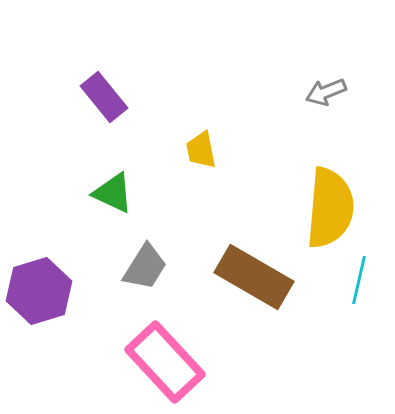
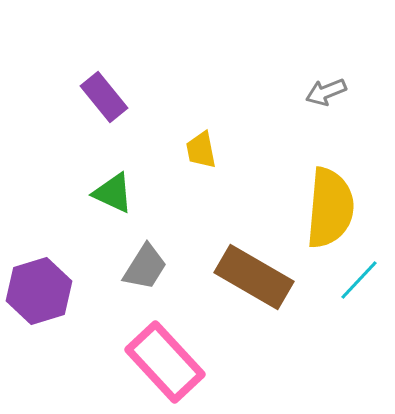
cyan line: rotated 30 degrees clockwise
